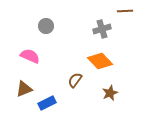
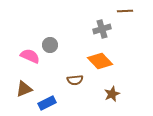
gray circle: moved 4 px right, 19 px down
brown semicircle: rotated 133 degrees counterclockwise
brown star: moved 2 px right, 1 px down
